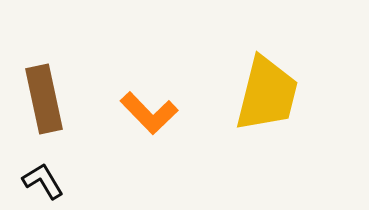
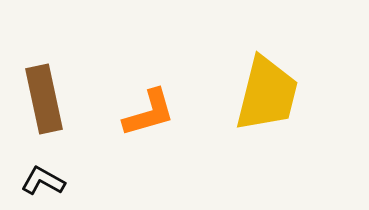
orange L-shape: rotated 62 degrees counterclockwise
black L-shape: rotated 30 degrees counterclockwise
